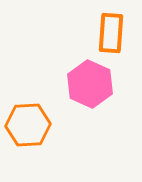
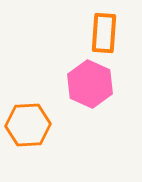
orange rectangle: moved 7 px left
